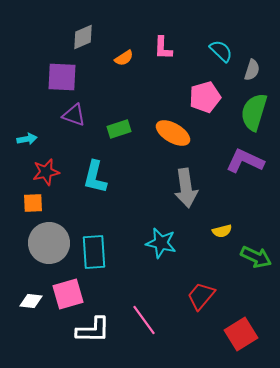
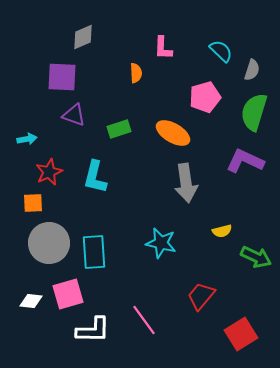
orange semicircle: moved 12 px right, 15 px down; rotated 60 degrees counterclockwise
red star: moved 3 px right; rotated 12 degrees counterclockwise
gray arrow: moved 5 px up
